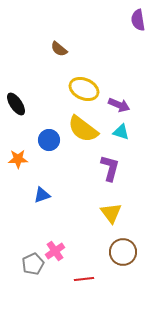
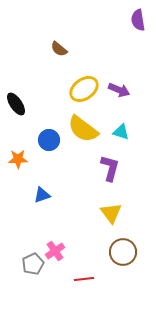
yellow ellipse: rotated 60 degrees counterclockwise
purple arrow: moved 15 px up
